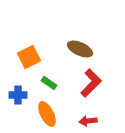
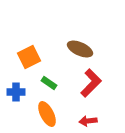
blue cross: moved 2 px left, 3 px up
